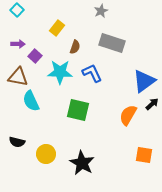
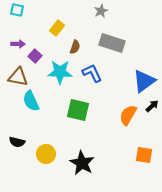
cyan square: rotated 32 degrees counterclockwise
black arrow: moved 2 px down
